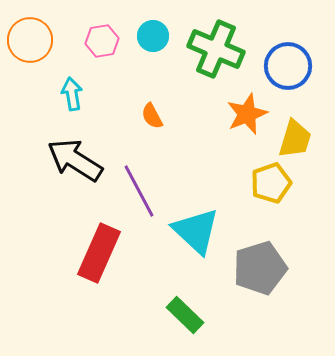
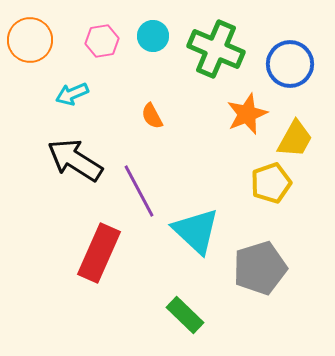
blue circle: moved 2 px right, 2 px up
cyan arrow: rotated 104 degrees counterclockwise
yellow trapezoid: rotated 12 degrees clockwise
